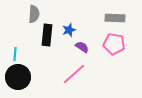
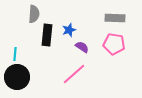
black circle: moved 1 px left
